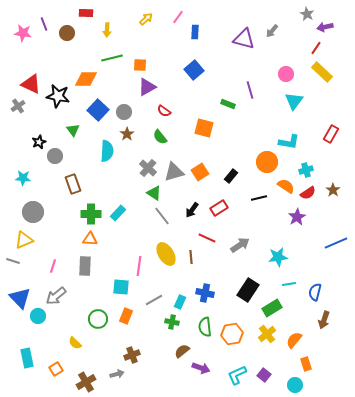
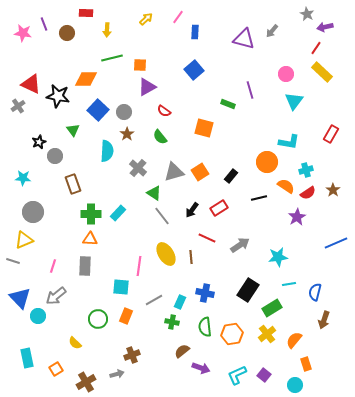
gray cross at (148, 168): moved 10 px left
